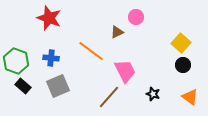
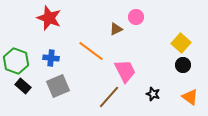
brown triangle: moved 1 px left, 3 px up
